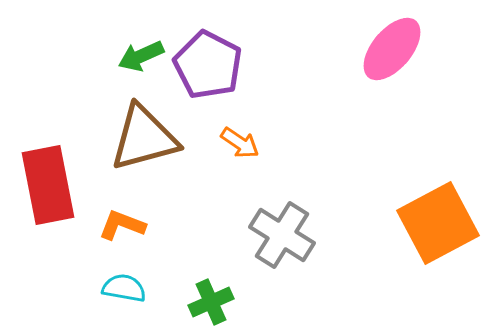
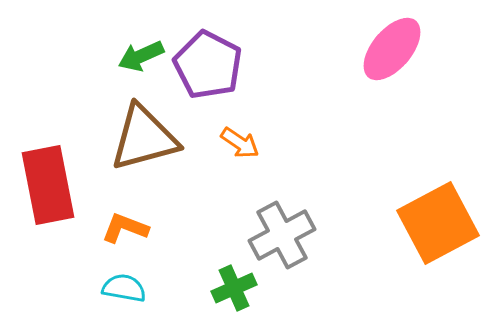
orange L-shape: moved 3 px right, 3 px down
gray cross: rotated 30 degrees clockwise
green cross: moved 23 px right, 14 px up
